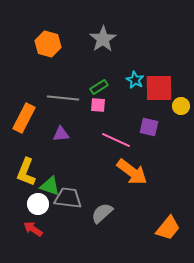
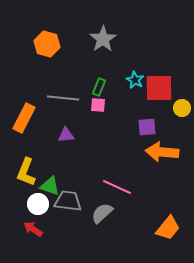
orange hexagon: moved 1 px left
green rectangle: rotated 36 degrees counterclockwise
yellow circle: moved 1 px right, 2 px down
purple square: moved 2 px left; rotated 18 degrees counterclockwise
purple triangle: moved 5 px right, 1 px down
pink line: moved 1 px right, 47 px down
orange arrow: moved 30 px right, 20 px up; rotated 148 degrees clockwise
gray trapezoid: moved 3 px down
